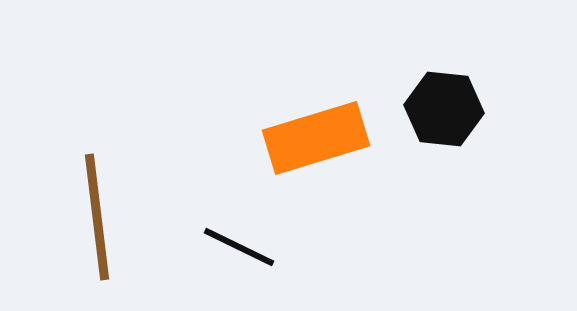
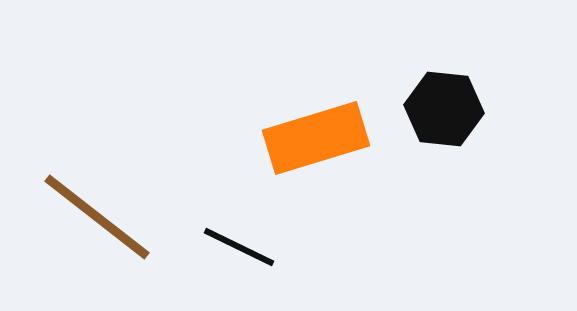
brown line: rotated 45 degrees counterclockwise
